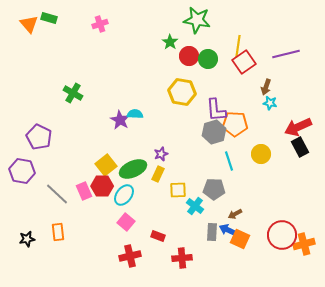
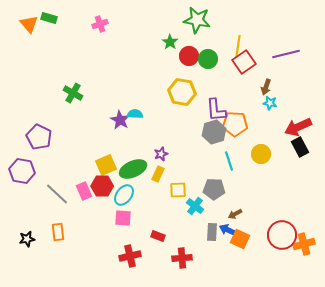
yellow square at (106, 165): rotated 15 degrees clockwise
pink square at (126, 222): moved 3 px left, 4 px up; rotated 36 degrees counterclockwise
